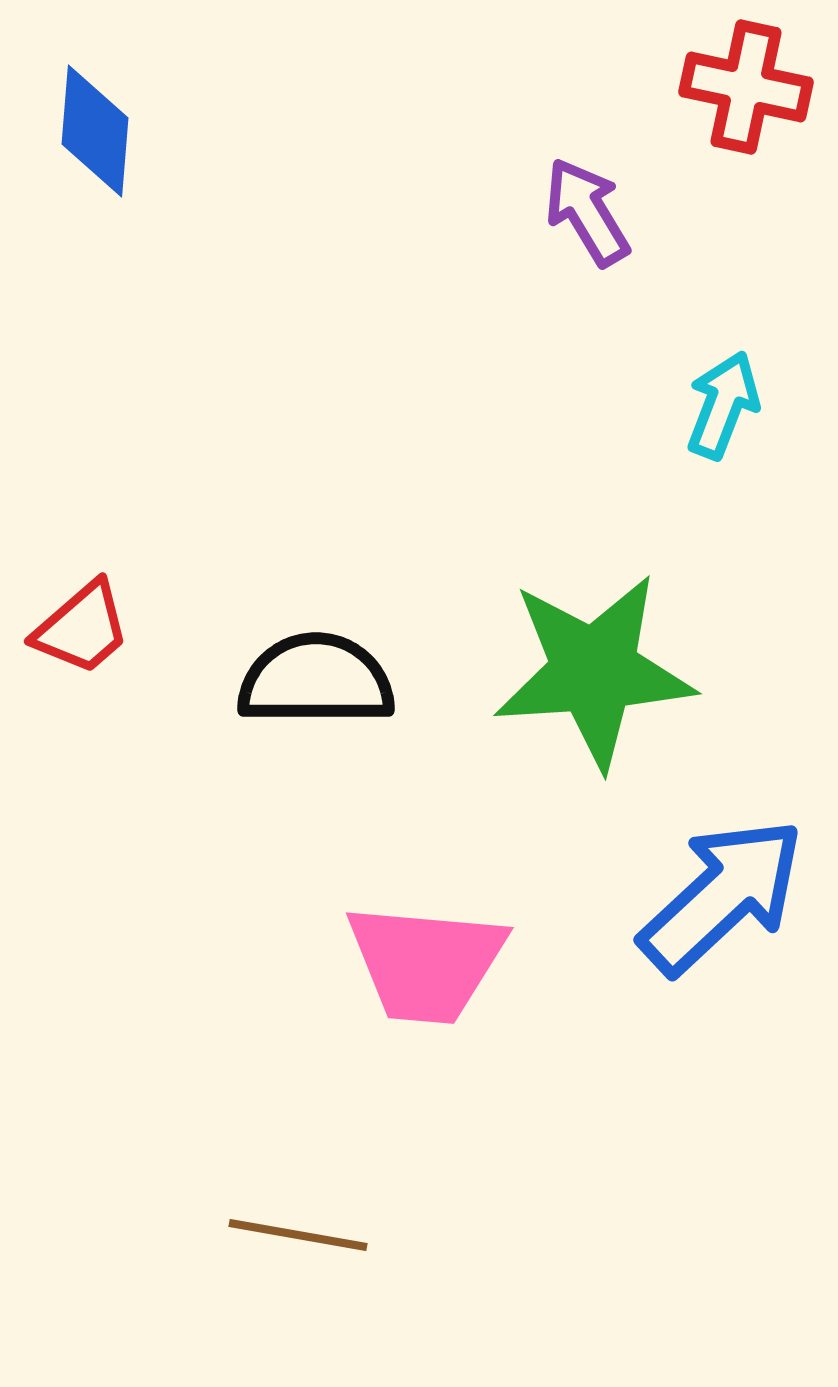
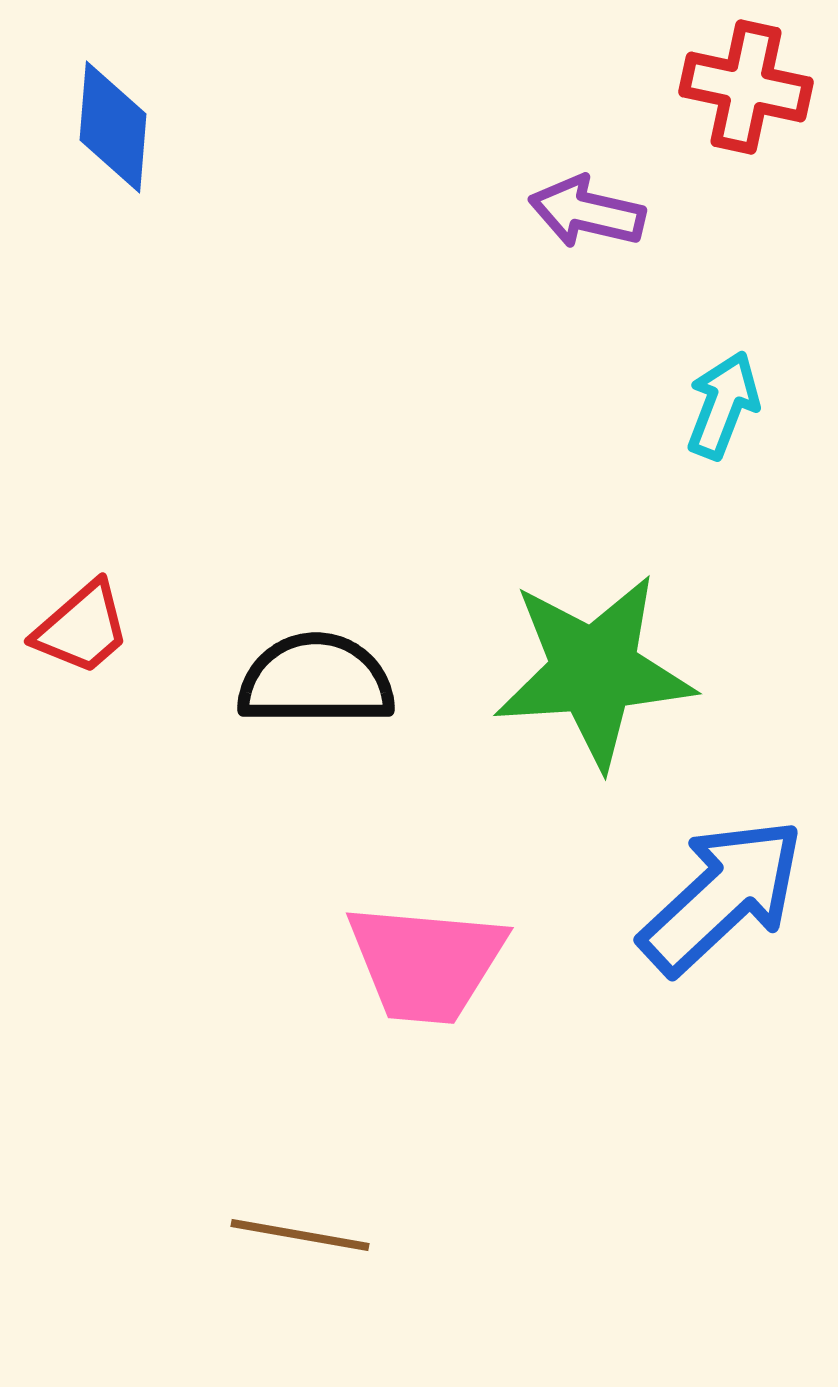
blue diamond: moved 18 px right, 4 px up
purple arrow: rotated 46 degrees counterclockwise
brown line: moved 2 px right
